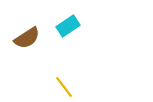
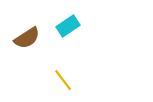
yellow line: moved 1 px left, 7 px up
